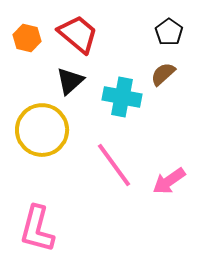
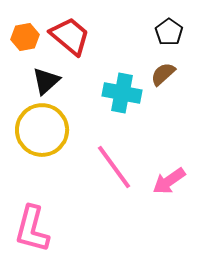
red trapezoid: moved 8 px left, 2 px down
orange hexagon: moved 2 px left, 1 px up; rotated 24 degrees counterclockwise
black triangle: moved 24 px left
cyan cross: moved 4 px up
pink line: moved 2 px down
pink L-shape: moved 5 px left
